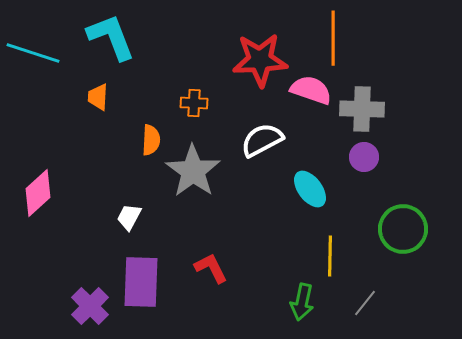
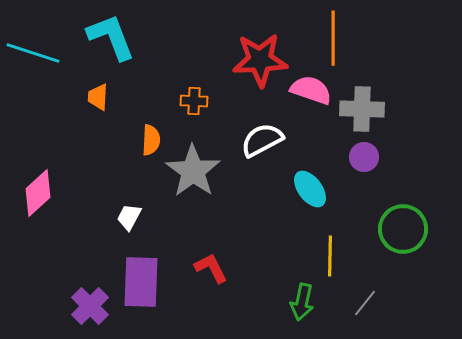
orange cross: moved 2 px up
